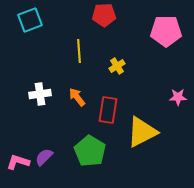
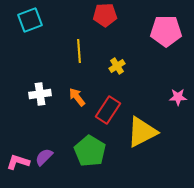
red pentagon: moved 1 px right
red rectangle: rotated 24 degrees clockwise
